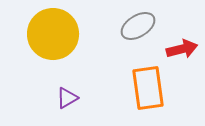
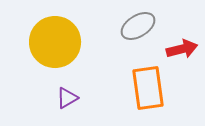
yellow circle: moved 2 px right, 8 px down
